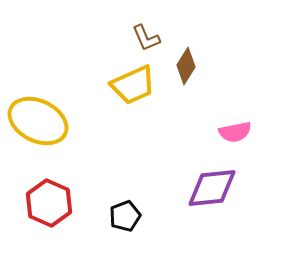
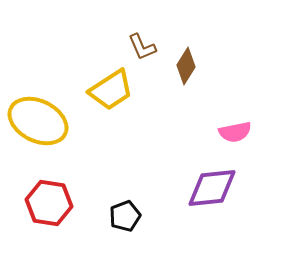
brown L-shape: moved 4 px left, 9 px down
yellow trapezoid: moved 22 px left, 5 px down; rotated 9 degrees counterclockwise
red hexagon: rotated 15 degrees counterclockwise
